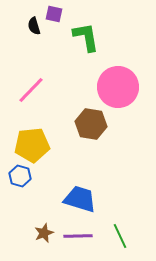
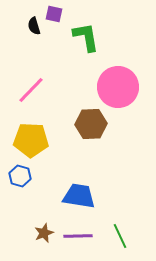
brown hexagon: rotated 12 degrees counterclockwise
yellow pentagon: moved 1 px left, 5 px up; rotated 8 degrees clockwise
blue trapezoid: moved 1 px left, 3 px up; rotated 8 degrees counterclockwise
